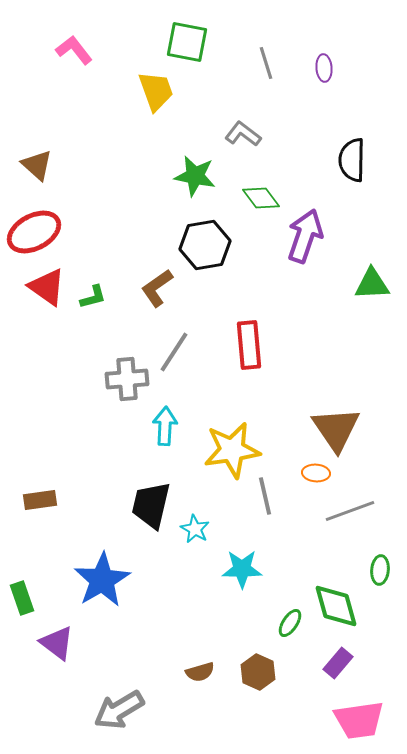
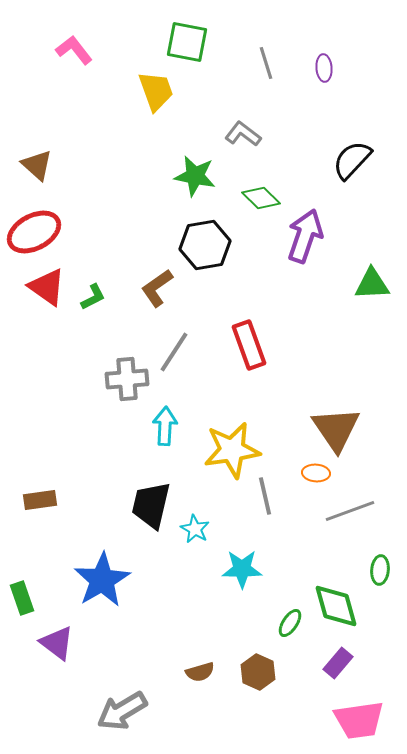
black semicircle at (352, 160): rotated 42 degrees clockwise
green diamond at (261, 198): rotated 9 degrees counterclockwise
green L-shape at (93, 297): rotated 12 degrees counterclockwise
red rectangle at (249, 345): rotated 15 degrees counterclockwise
gray arrow at (119, 710): moved 3 px right, 1 px down
